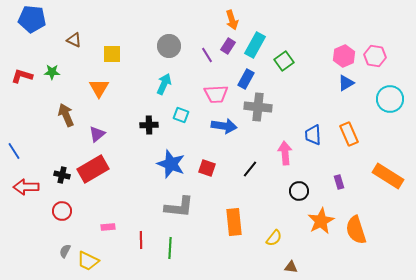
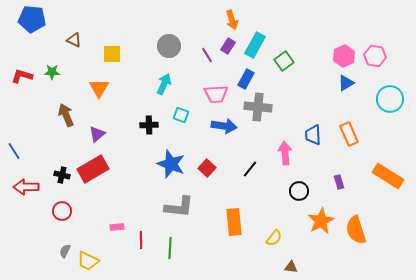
red square at (207, 168): rotated 24 degrees clockwise
pink rectangle at (108, 227): moved 9 px right
